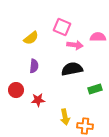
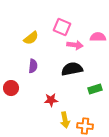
purple semicircle: moved 1 px left
red circle: moved 5 px left, 2 px up
red star: moved 13 px right
yellow arrow: moved 3 px down
